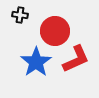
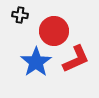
red circle: moved 1 px left
